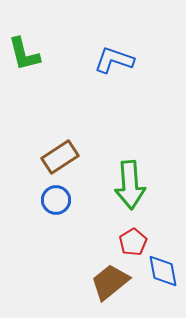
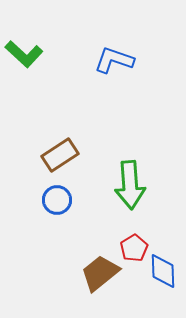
green L-shape: rotated 33 degrees counterclockwise
brown rectangle: moved 2 px up
blue circle: moved 1 px right
red pentagon: moved 1 px right, 6 px down
blue diamond: rotated 9 degrees clockwise
brown trapezoid: moved 10 px left, 9 px up
